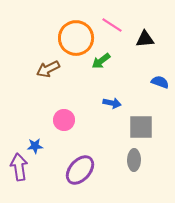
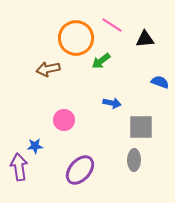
brown arrow: rotated 15 degrees clockwise
